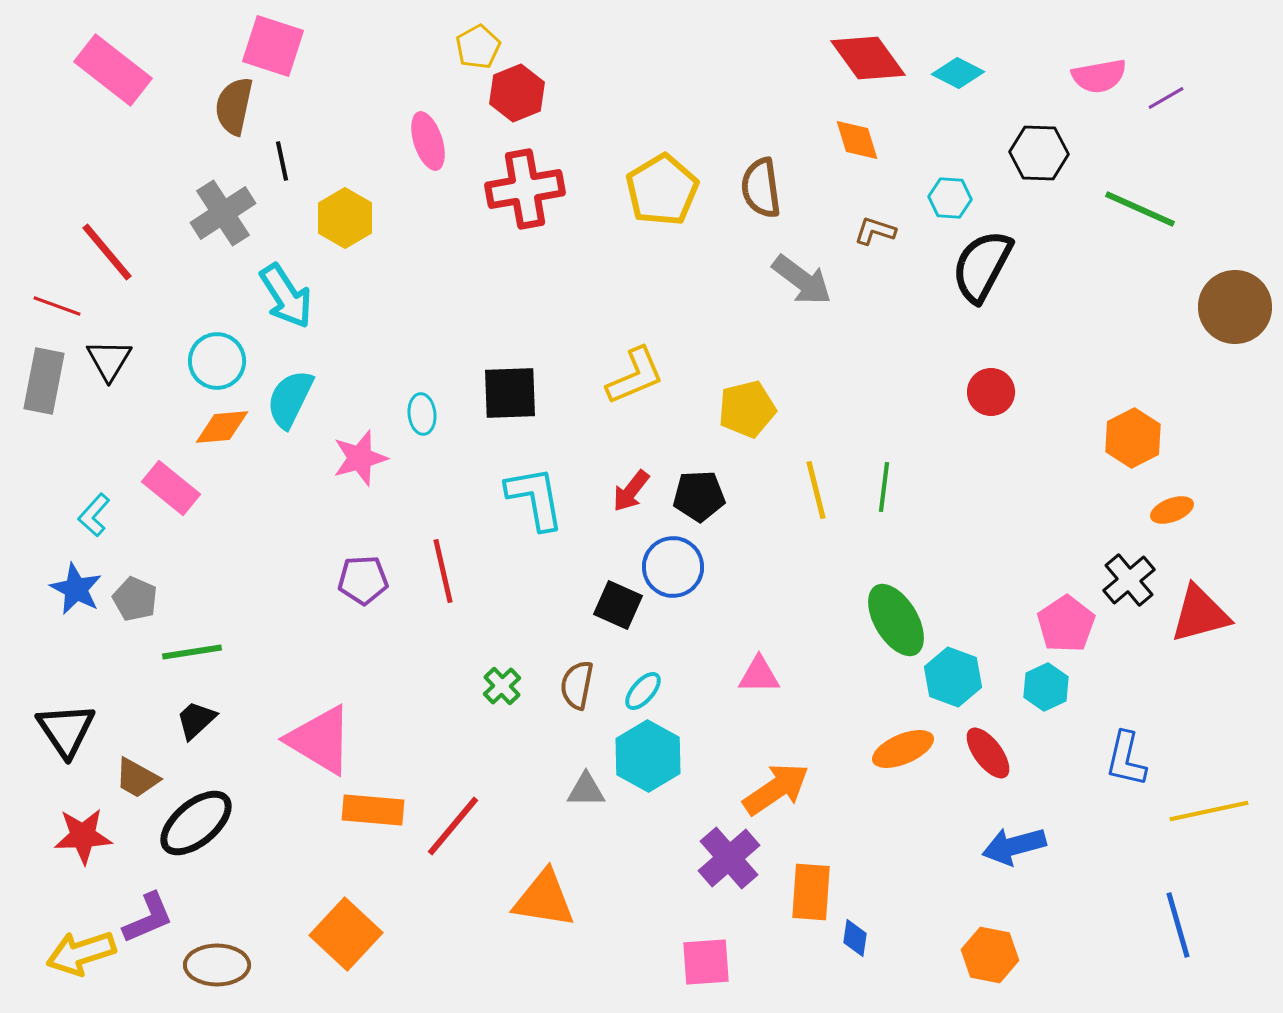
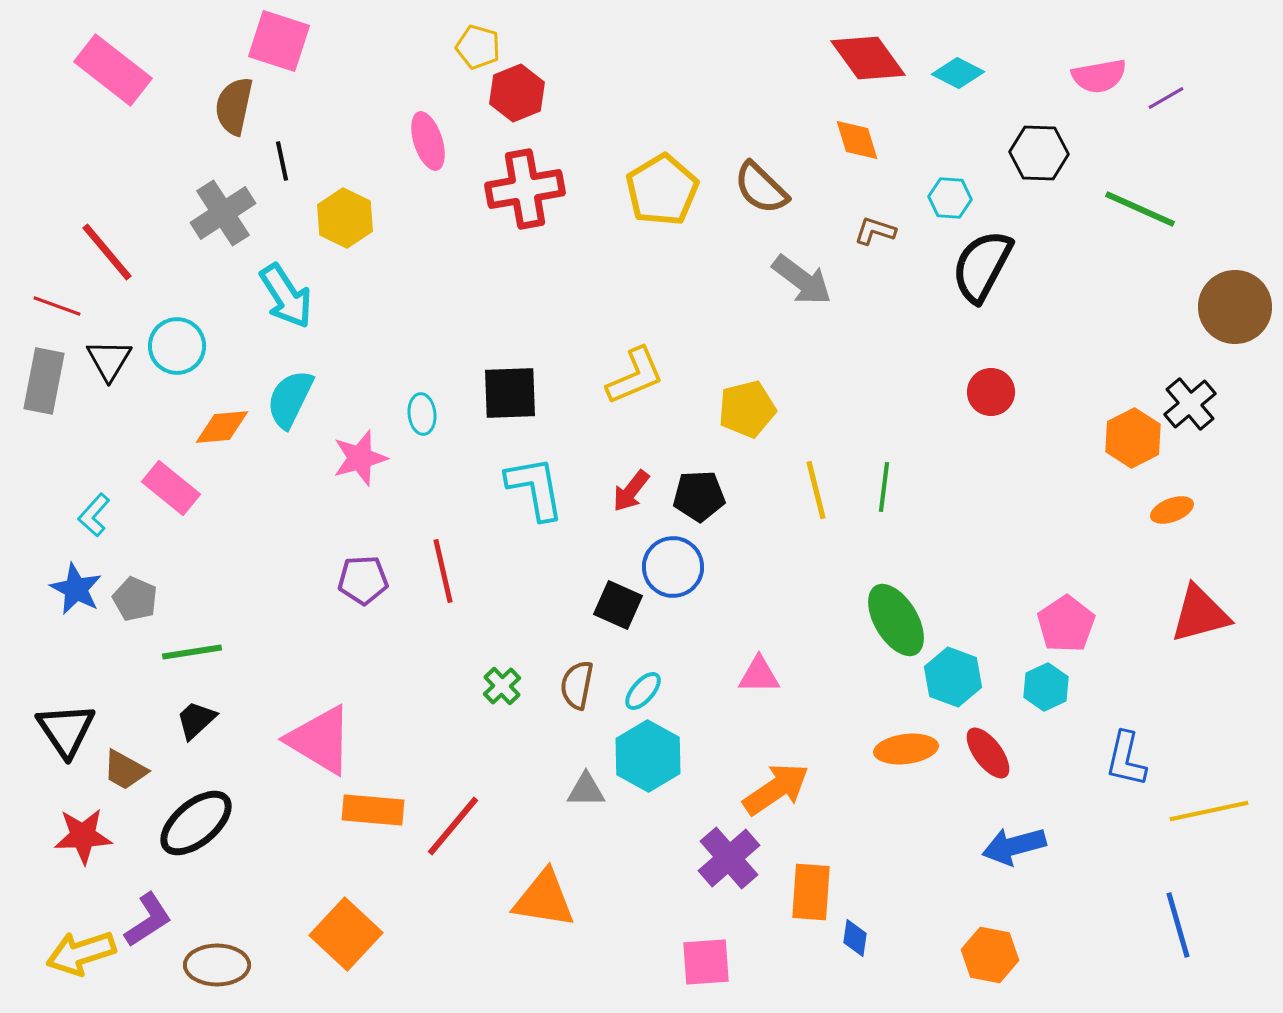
pink square at (273, 46): moved 6 px right, 5 px up
yellow pentagon at (478, 47): rotated 27 degrees counterclockwise
brown semicircle at (761, 188): rotated 38 degrees counterclockwise
yellow hexagon at (345, 218): rotated 4 degrees counterclockwise
cyan circle at (217, 361): moved 40 px left, 15 px up
cyan L-shape at (535, 498): moved 10 px up
black cross at (1129, 580): moved 61 px right, 176 px up
orange ellipse at (903, 749): moved 3 px right; rotated 16 degrees clockwise
brown trapezoid at (137, 778): moved 12 px left, 8 px up
purple L-shape at (148, 918): moved 2 px down; rotated 10 degrees counterclockwise
